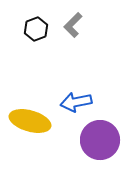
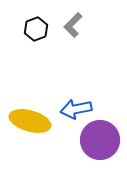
blue arrow: moved 7 px down
